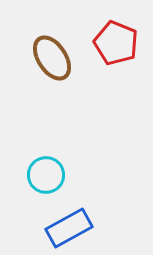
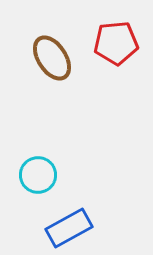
red pentagon: rotated 27 degrees counterclockwise
cyan circle: moved 8 px left
